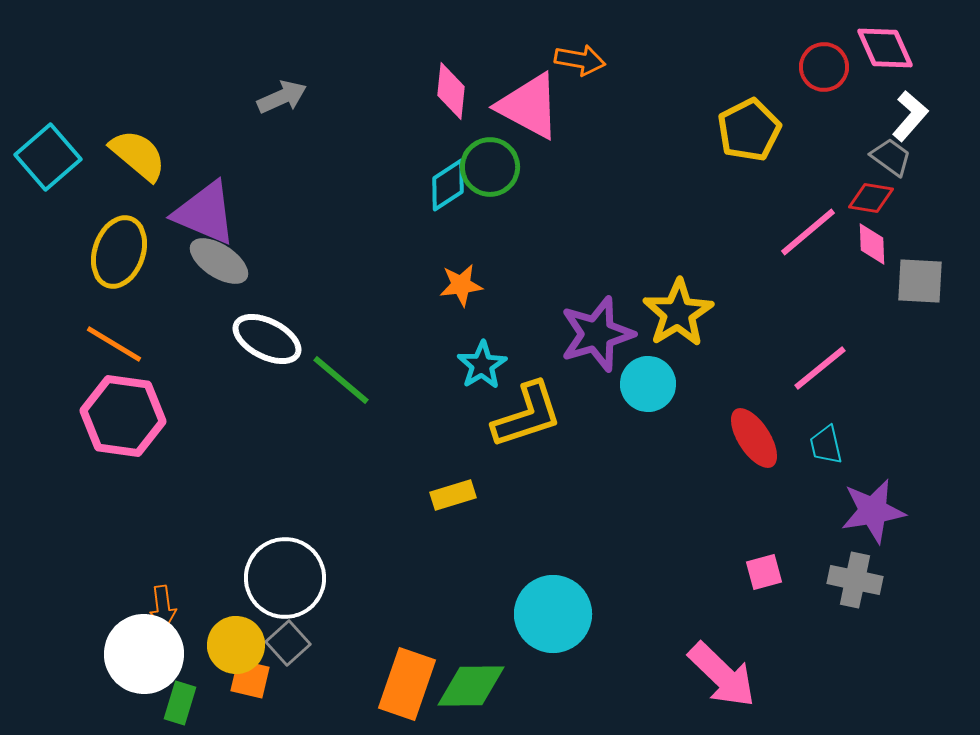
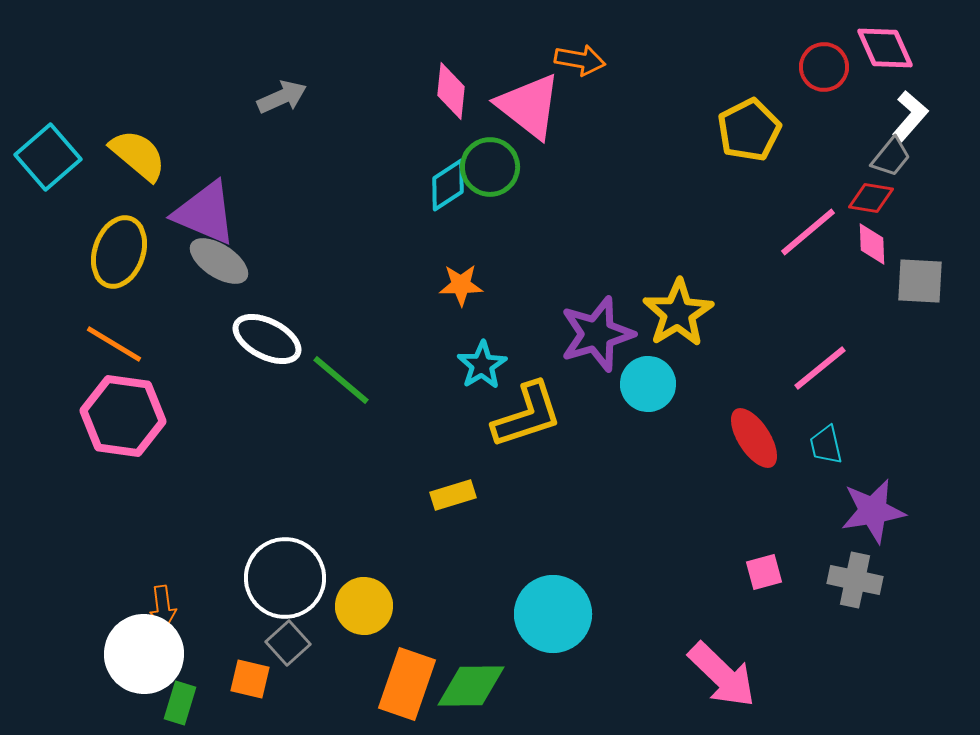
pink triangle at (529, 106): rotated 10 degrees clockwise
gray trapezoid at (891, 157): rotated 93 degrees clockwise
orange star at (461, 285): rotated 6 degrees clockwise
yellow circle at (236, 645): moved 128 px right, 39 px up
